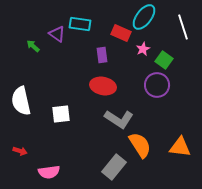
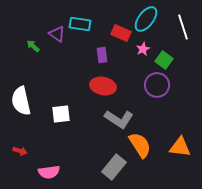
cyan ellipse: moved 2 px right, 2 px down
